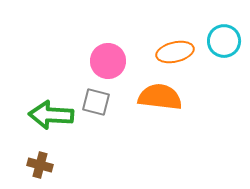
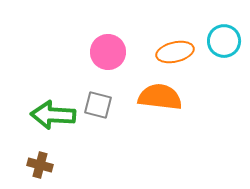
pink circle: moved 9 px up
gray square: moved 2 px right, 3 px down
green arrow: moved 2 px right
